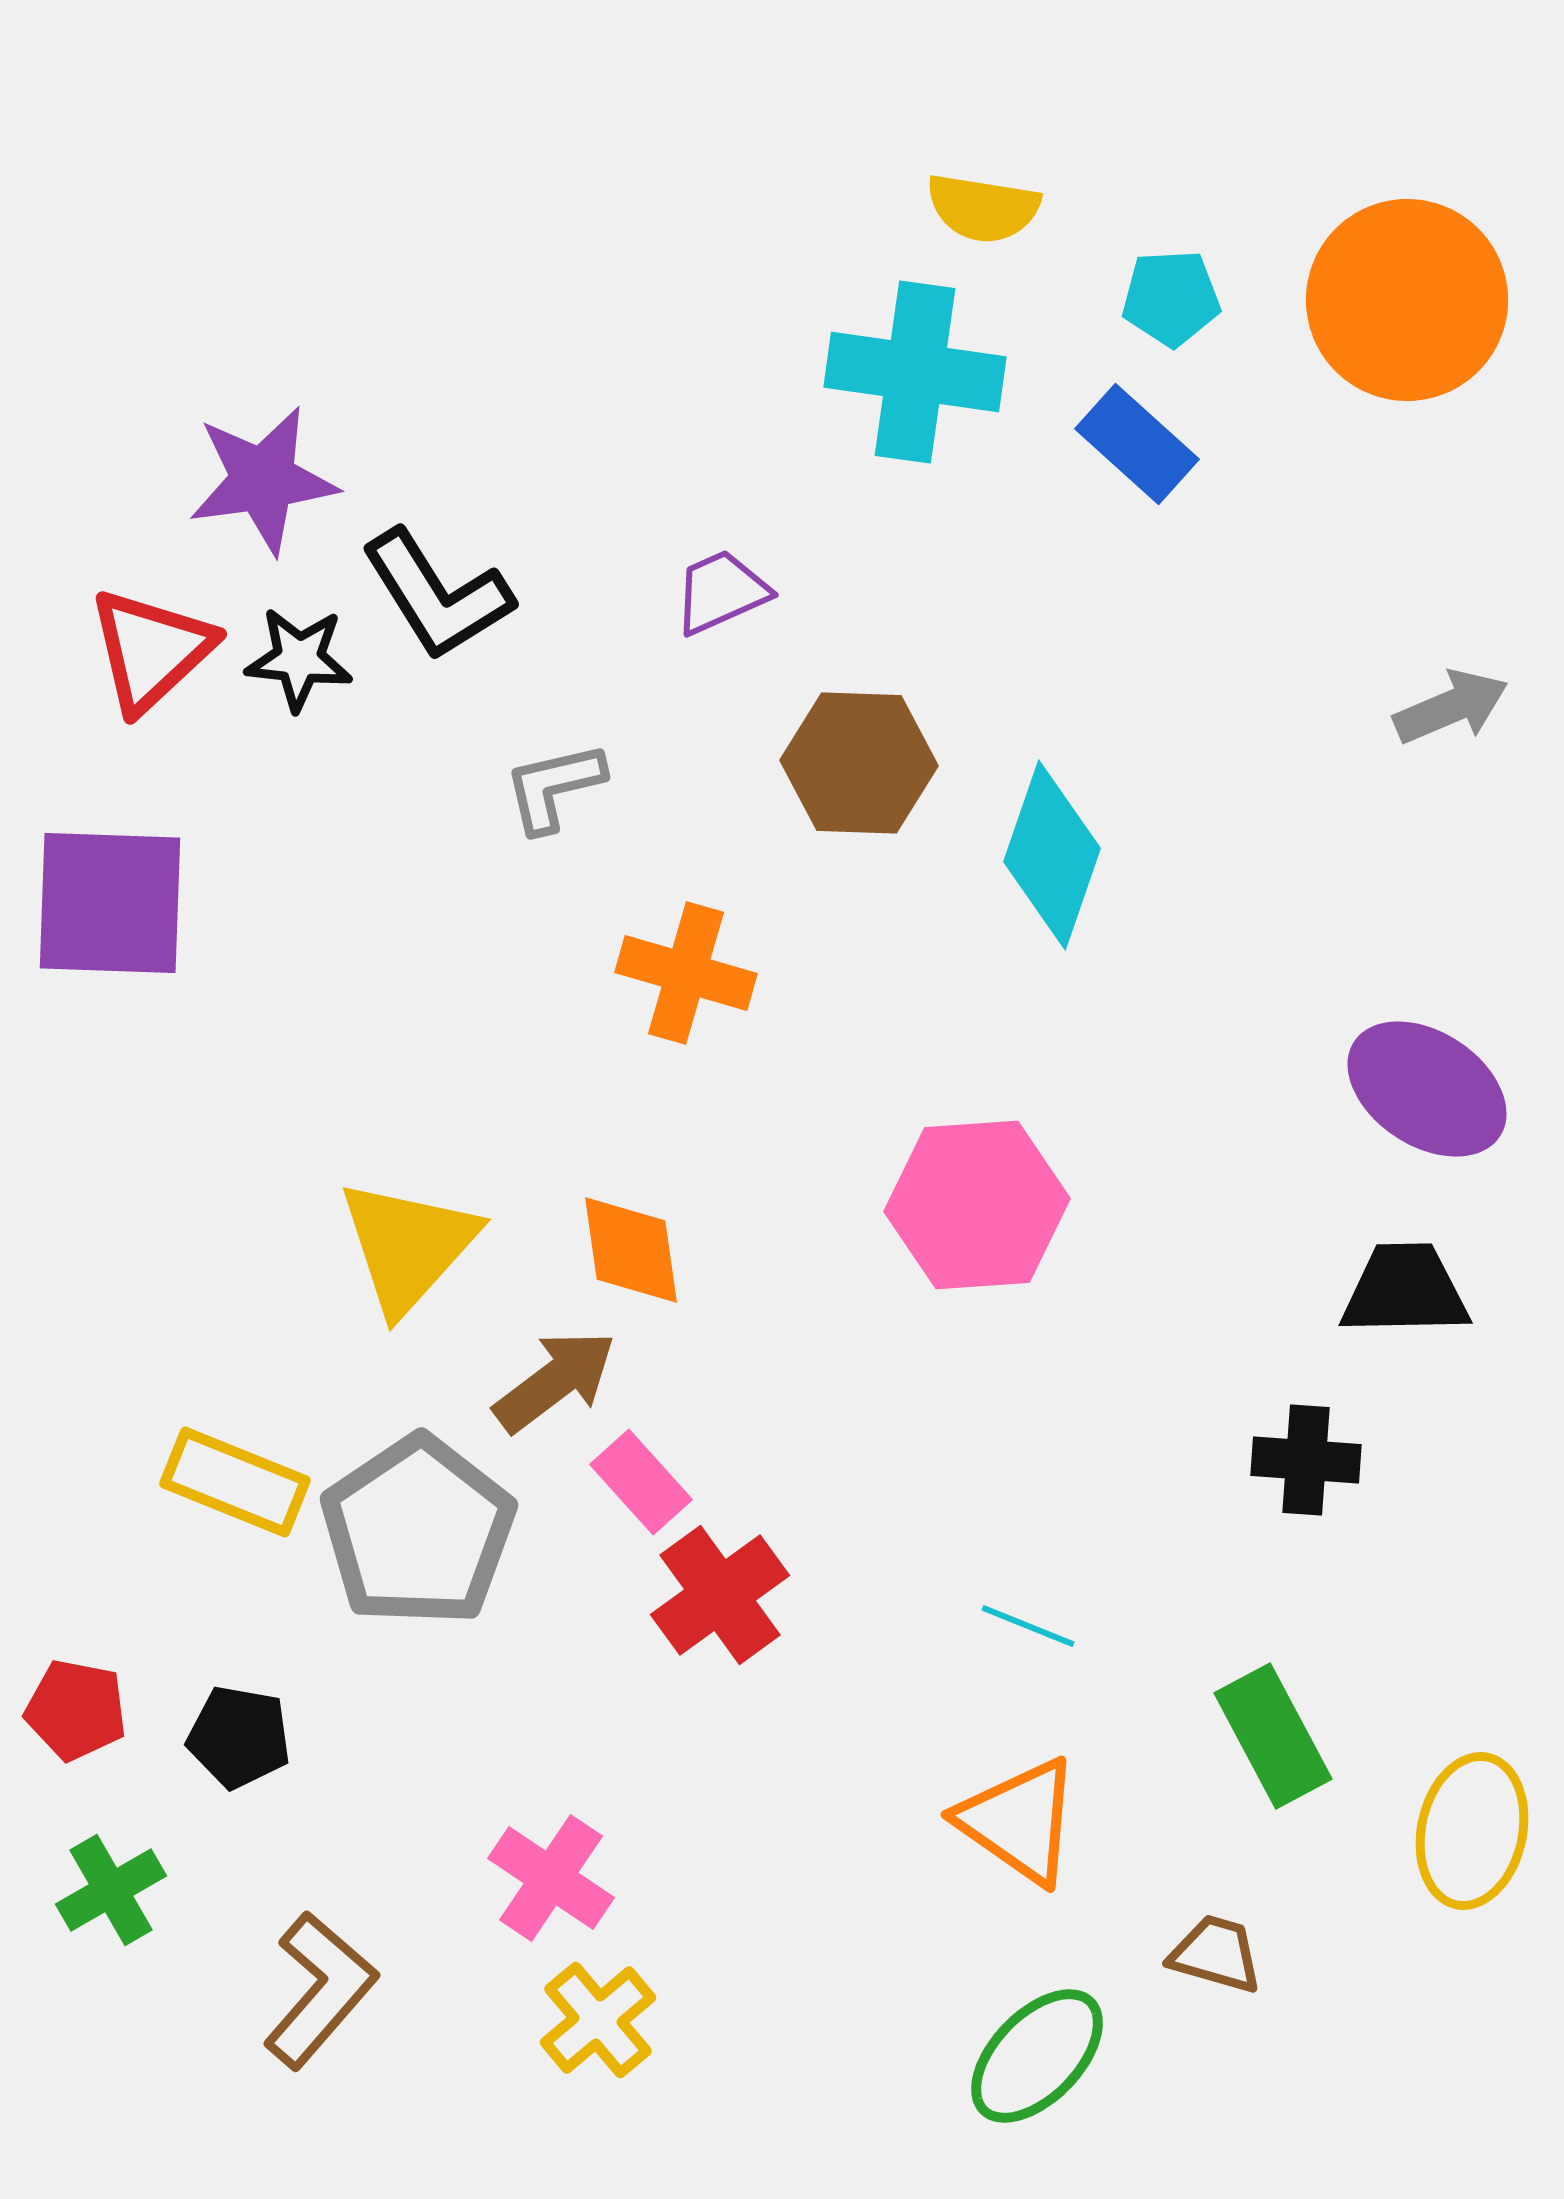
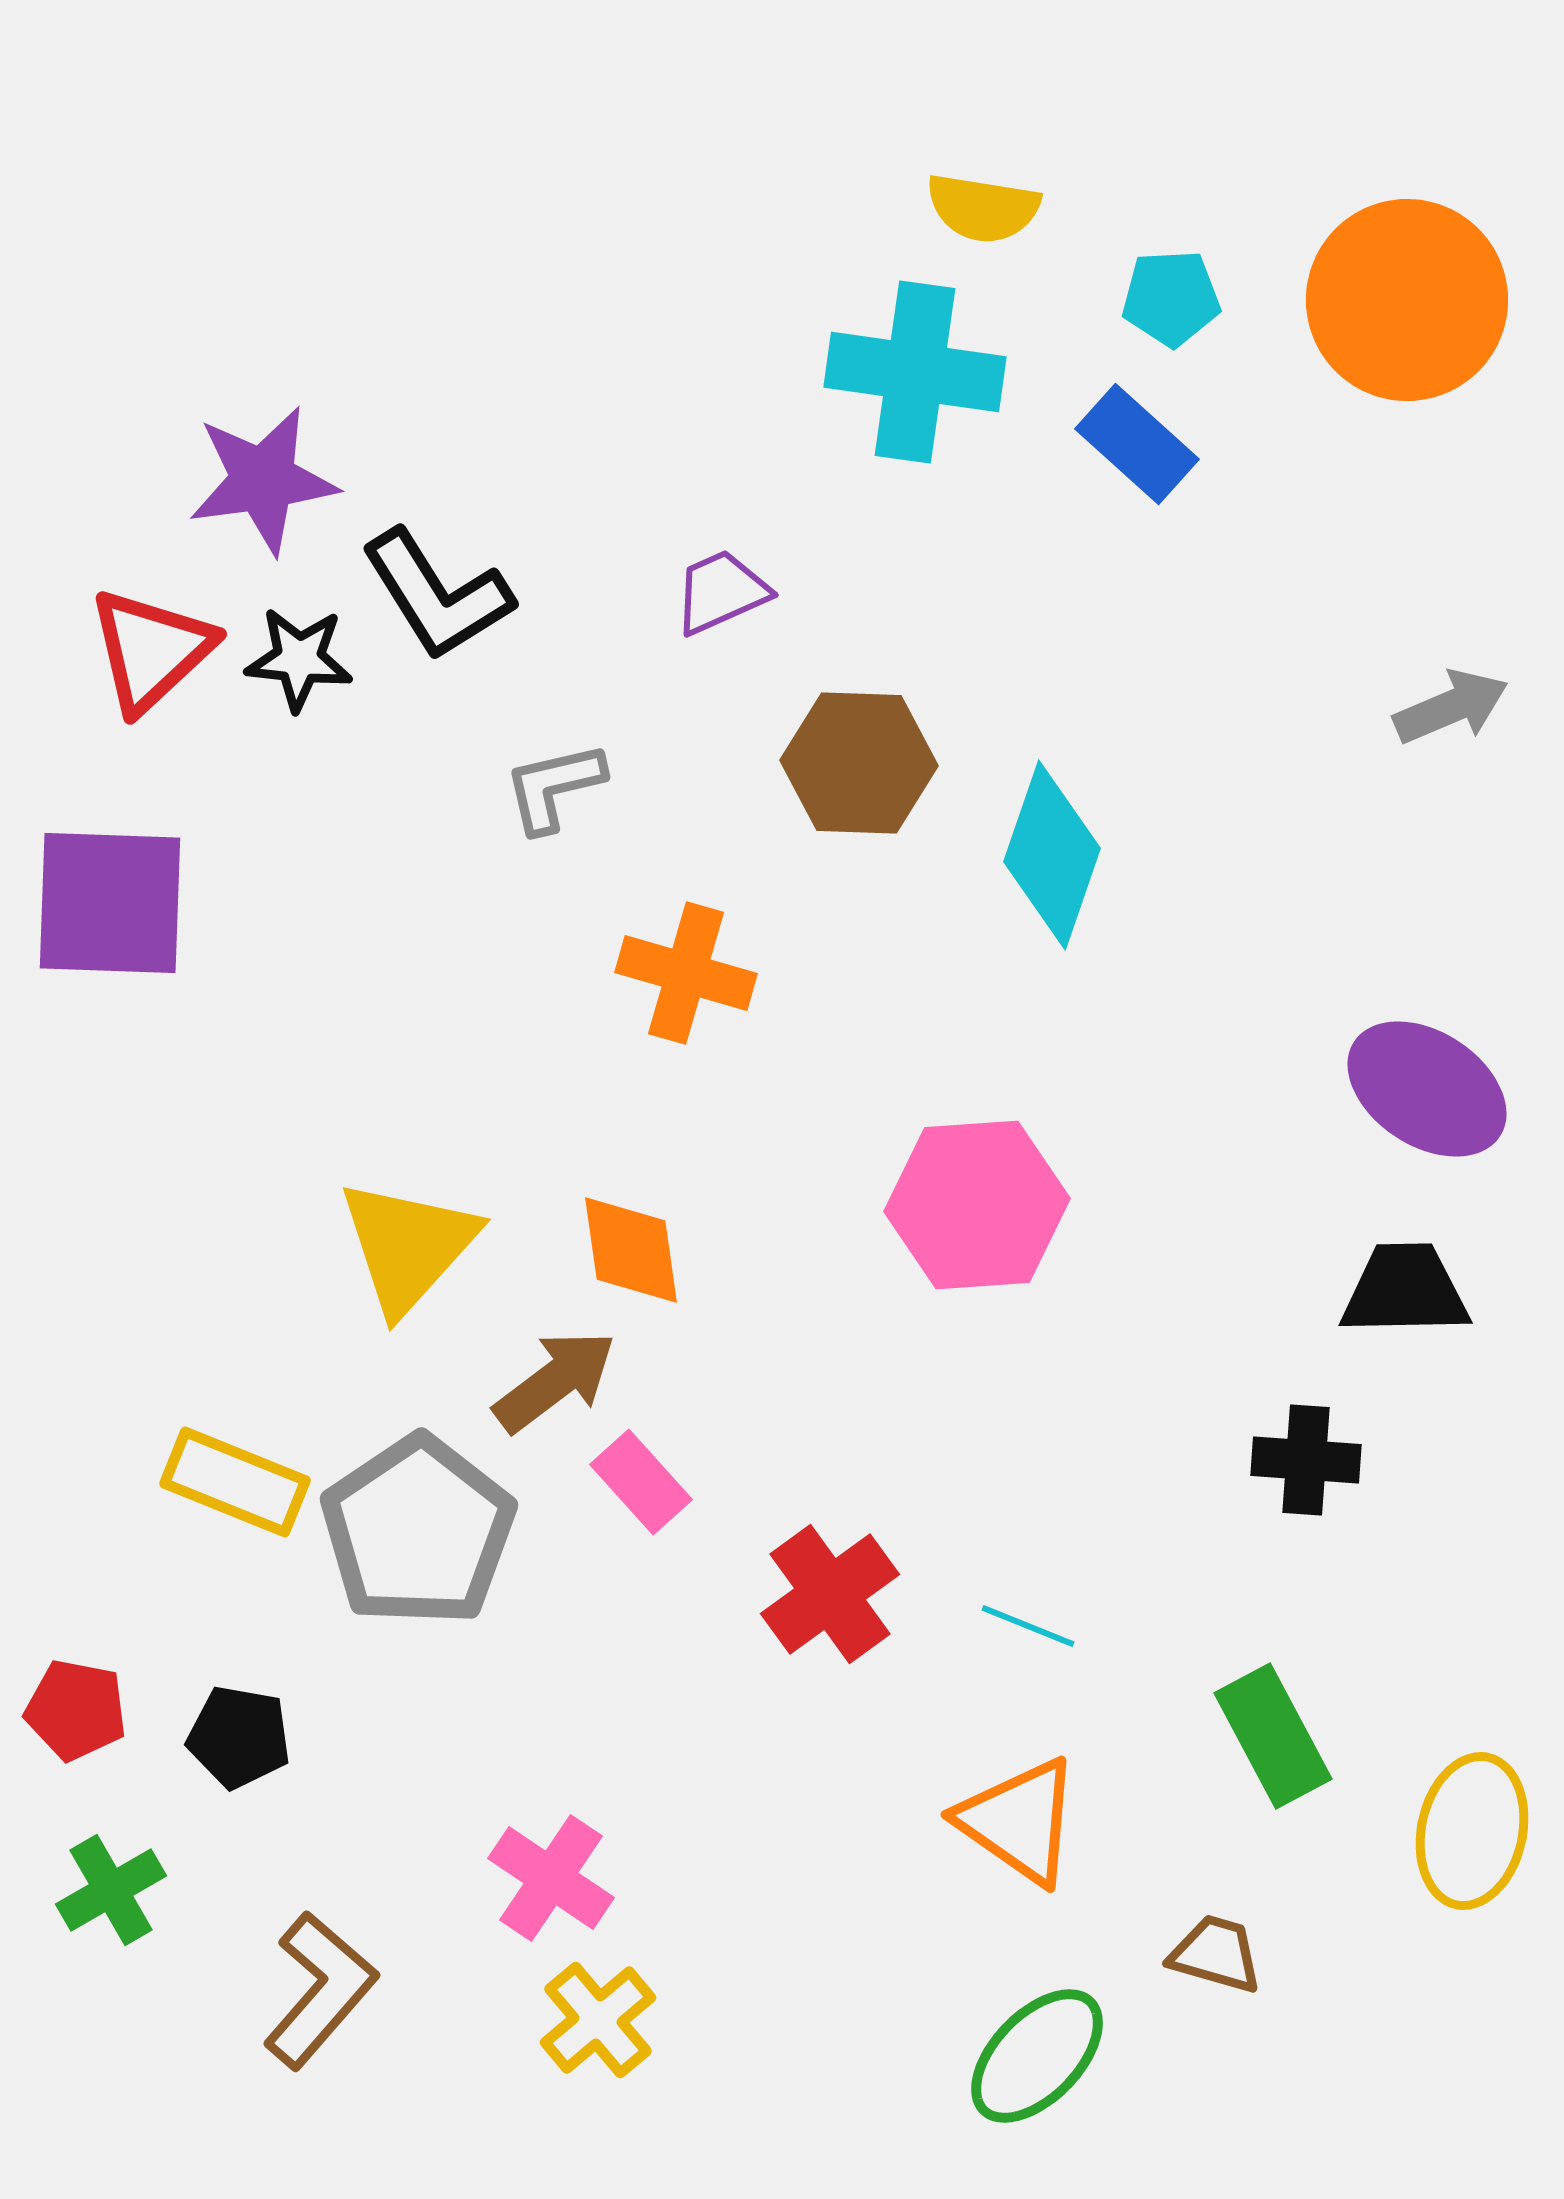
red cross: moved 110 px right, 1 px up
